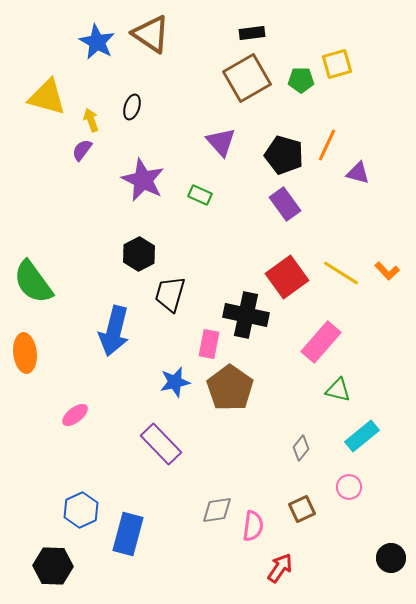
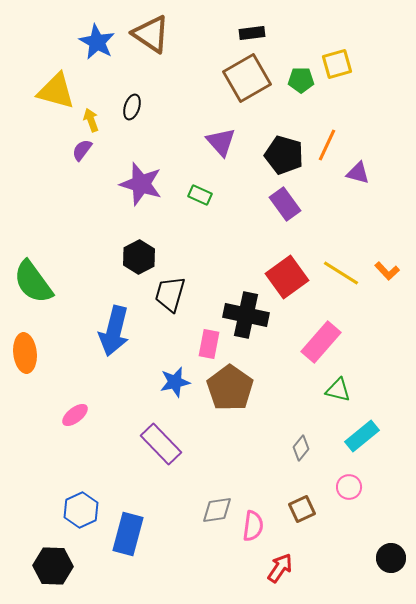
yellow triangle at (47, 97): moved 9 px right, 6 px up
purple star at (143, 180): moved 2 px left, 4 px down; rotated 9 degrees counterclockwise
black hexagon at (139, 254): moved 3 px down
